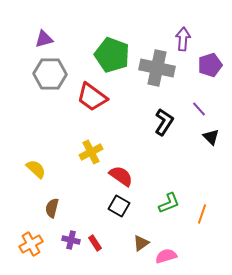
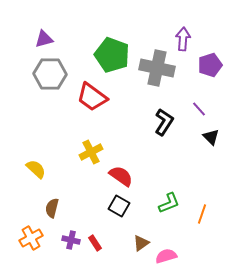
orange cross: moved 6 px up
